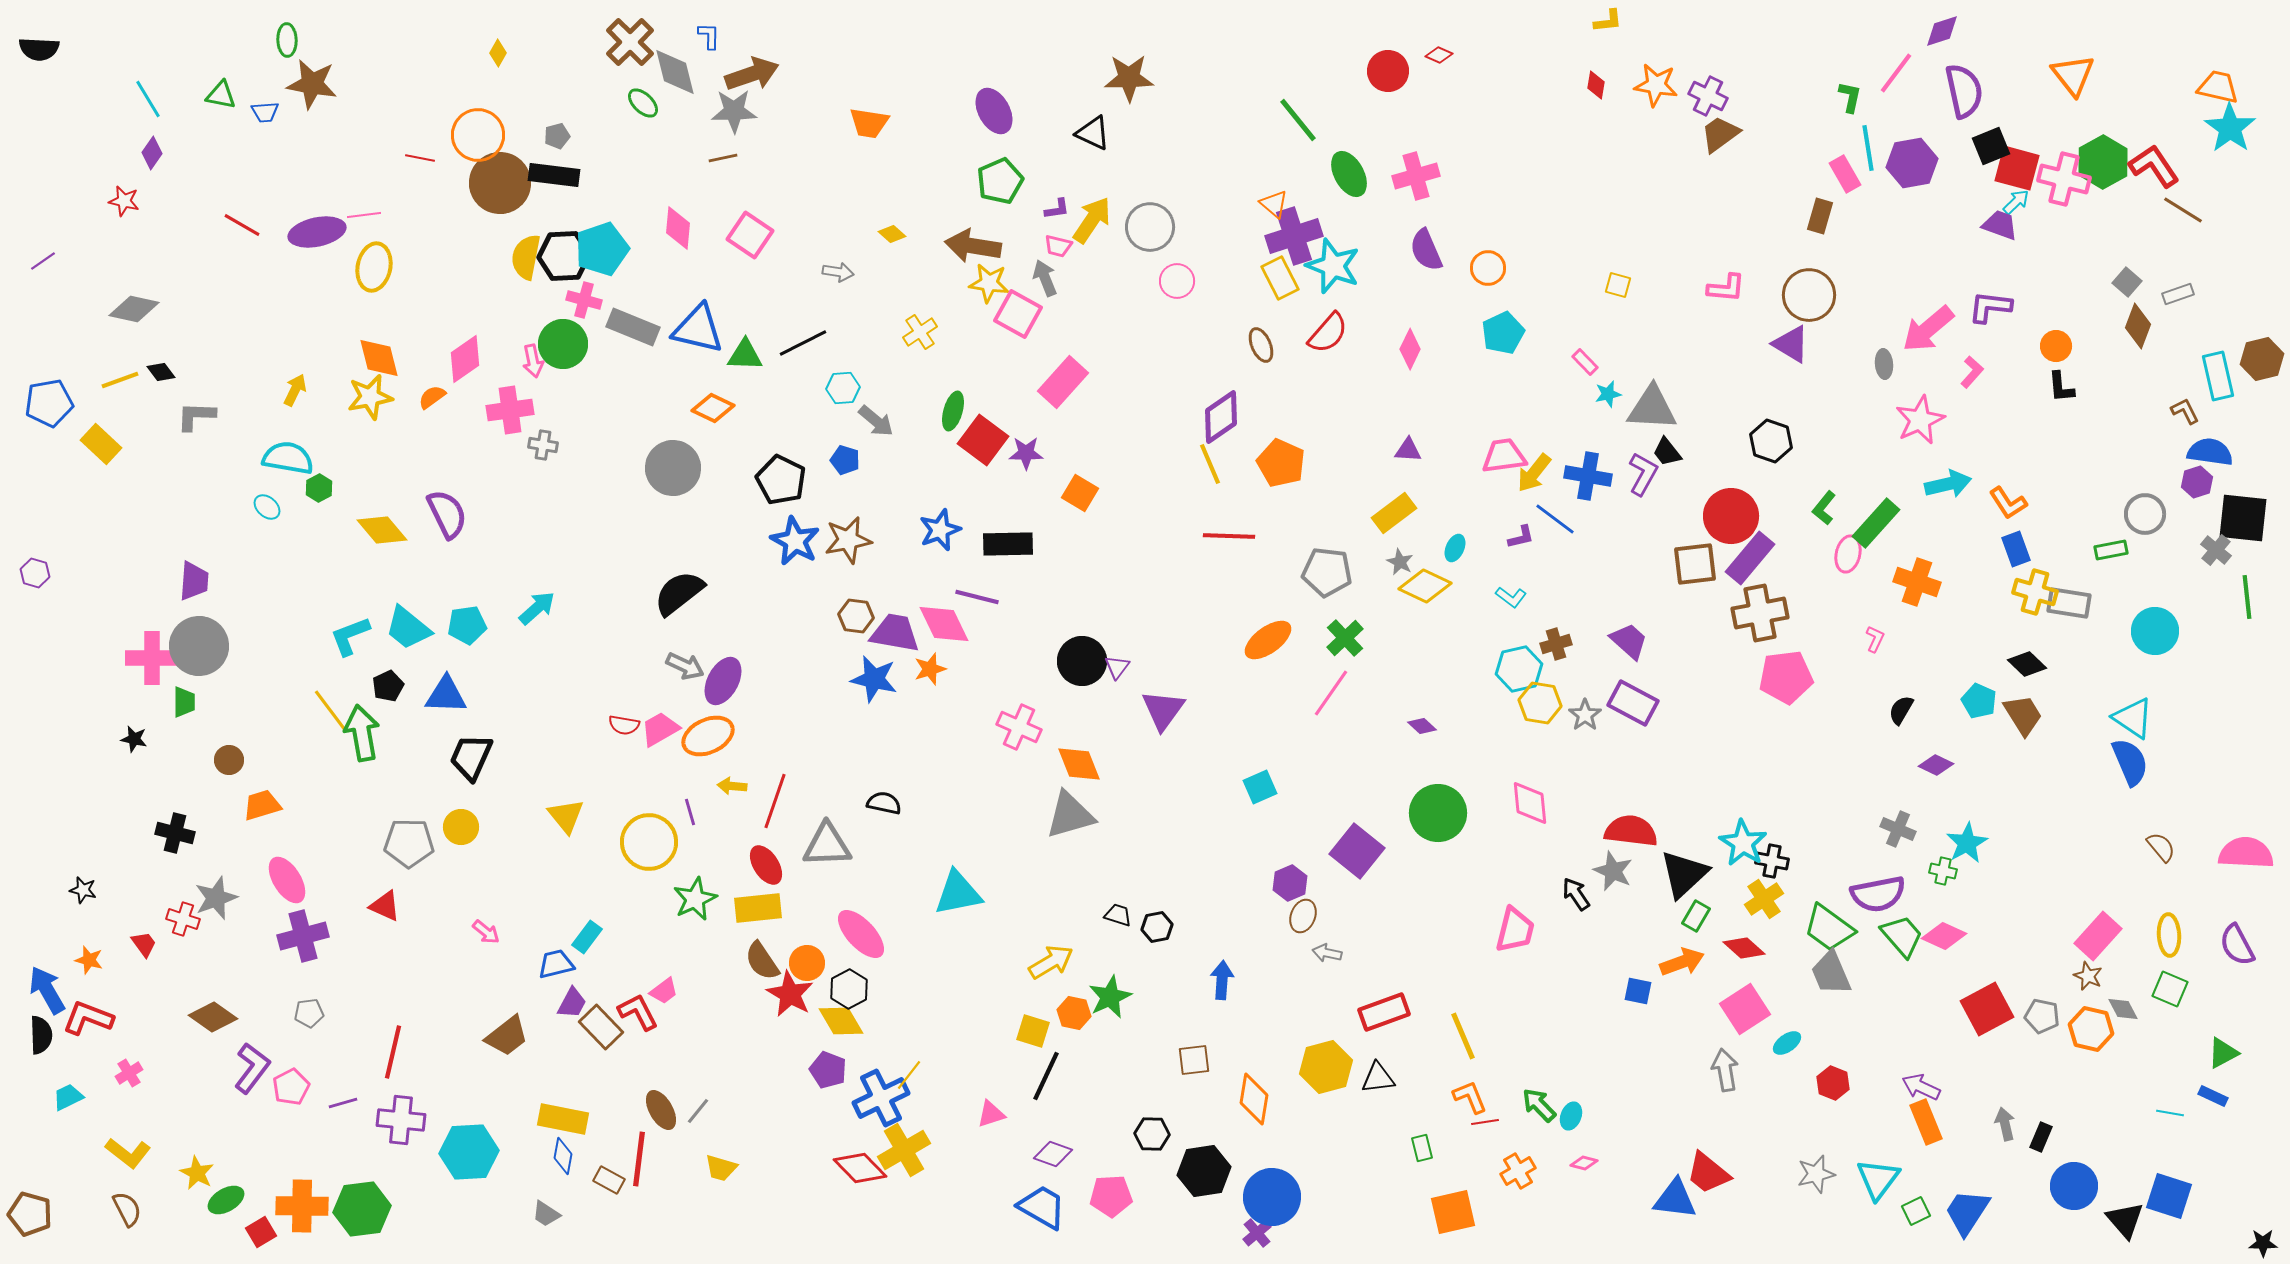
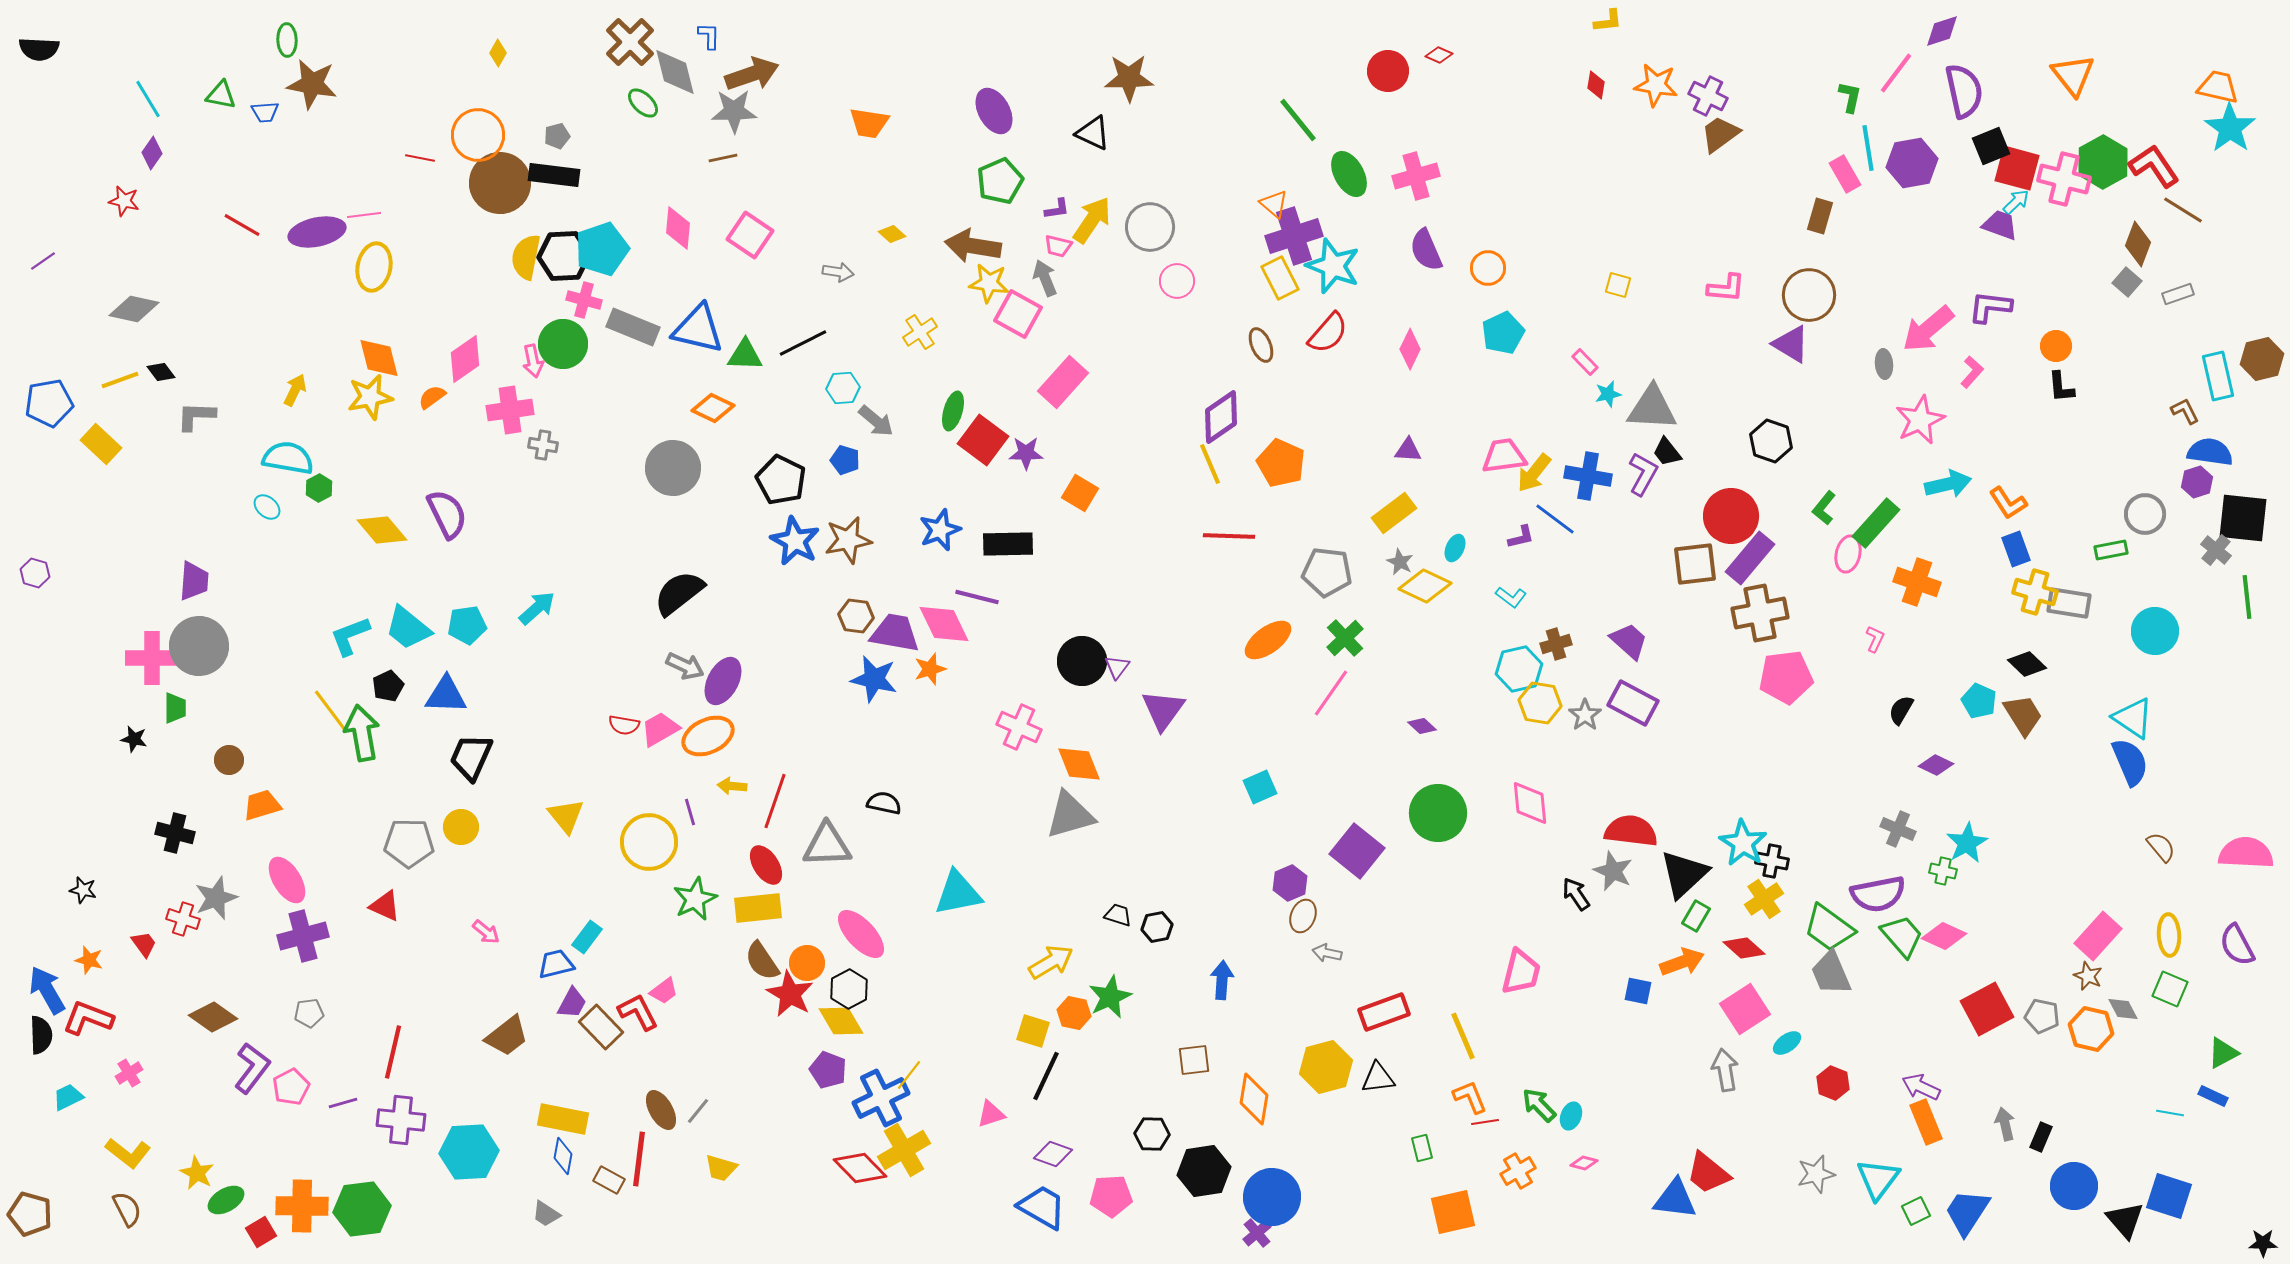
brown diamond at (2138, 326): moved 82 px up
green trapezoid at (184, 702): moved 9 px left, 6 px down
pink trapezoid at (1515, 930): moved 6 px right, 42 px down
